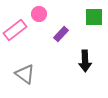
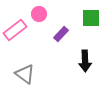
green square: moved 3 px left, 1 px down
